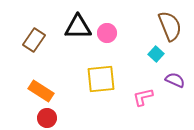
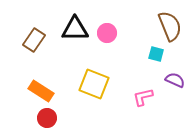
black triangle: moved 3 px left, 2 px down
cyan square: rotated 28 degrees counterclockwise
yellow square: moved 7 px left, 5 px down; rotated 28 degrees clockwise
